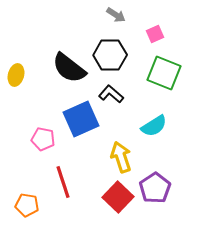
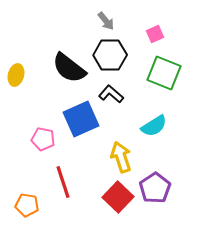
gray arrow: moved 10 px left, 6 px down; rotated 18 degrees clockwise
